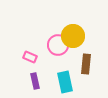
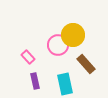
yellow circle: moved 1 px up
pink rectangle: moved 2 px left; rotated 24 degrees clockwise
brown rectangle: rotated 48 degrees counterclockwise
cyan rectangle: moved 2 px down
